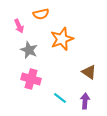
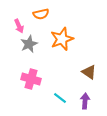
gray star: moved 6 px up; rotated 24 degrees clockwise
